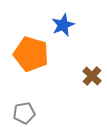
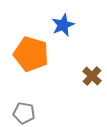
gray pentagon: rotated 20 degrees clockwise
